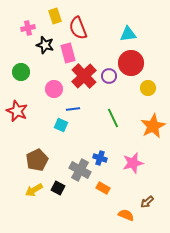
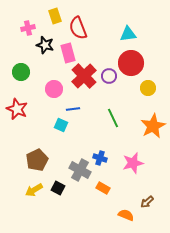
red star: moved 2 px up
